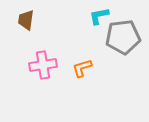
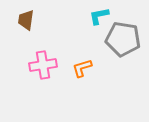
gray pentagon: moved 2 px down; rotated 16 degrees clockwise
